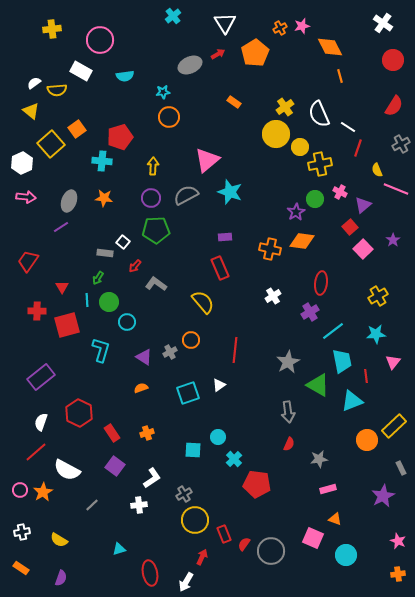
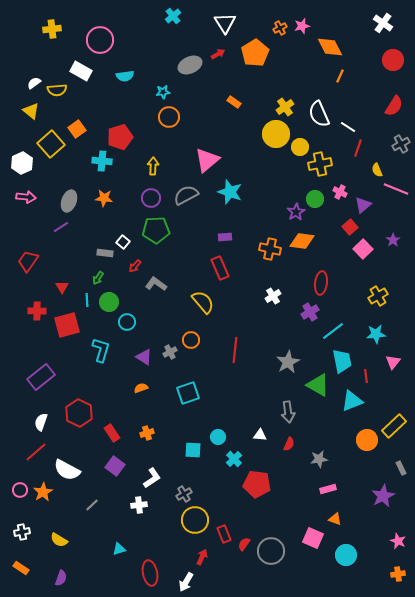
orange line at (340, 76): rotated 40 degrees clockwise
white triangle at (219, 385): moved 41 px right, 50 px down; rotated 40 degrees clockwise
